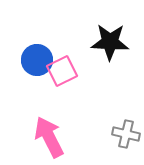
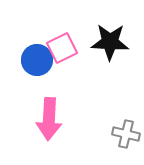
pink square: moved 23 px up
pink arrow: moved 18 px up; rotated 150 degrees counterclockwise
